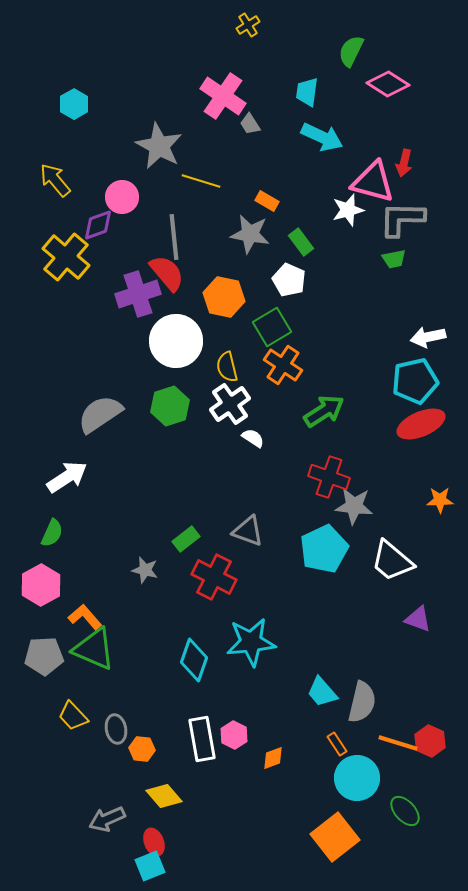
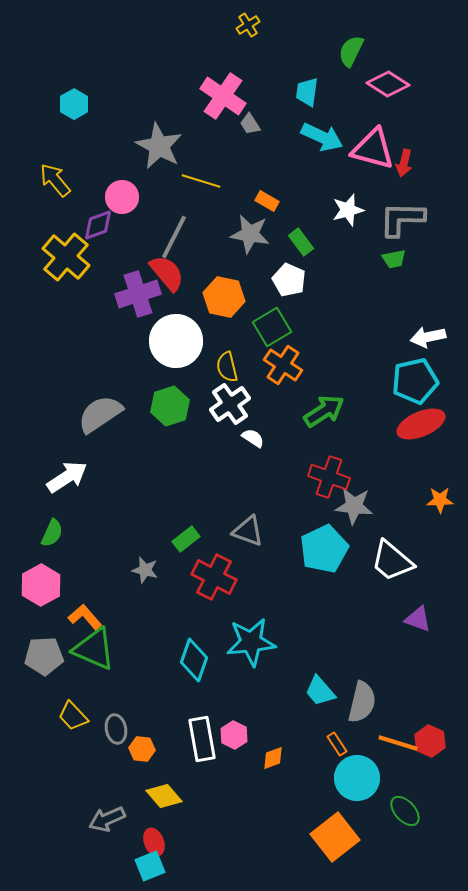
pink triangle at (373, 182): moved 33 px up
gray line at (174, 237): rotated 33 degrees clockwise
cyan trapezoid at (322, 692): moved 2 px left, 1 px up
